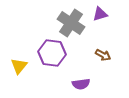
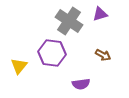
gray cross: moved 2 px left, 2 px up
